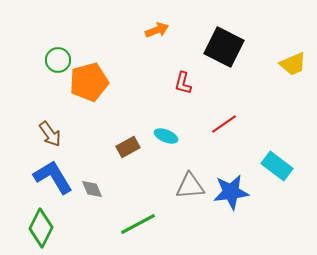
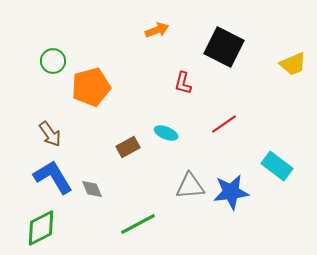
green circle: moved 5 px left, 1 px down
orange pentagon: moved 2 px right, 5 px down
cyan ellipse: moved 3 px up
green diamond: rotated 36 degrees clockwise
